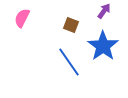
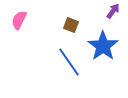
purple arrow: moved 9 px right
pink semicircle: moved 3 px left, 2 px down
